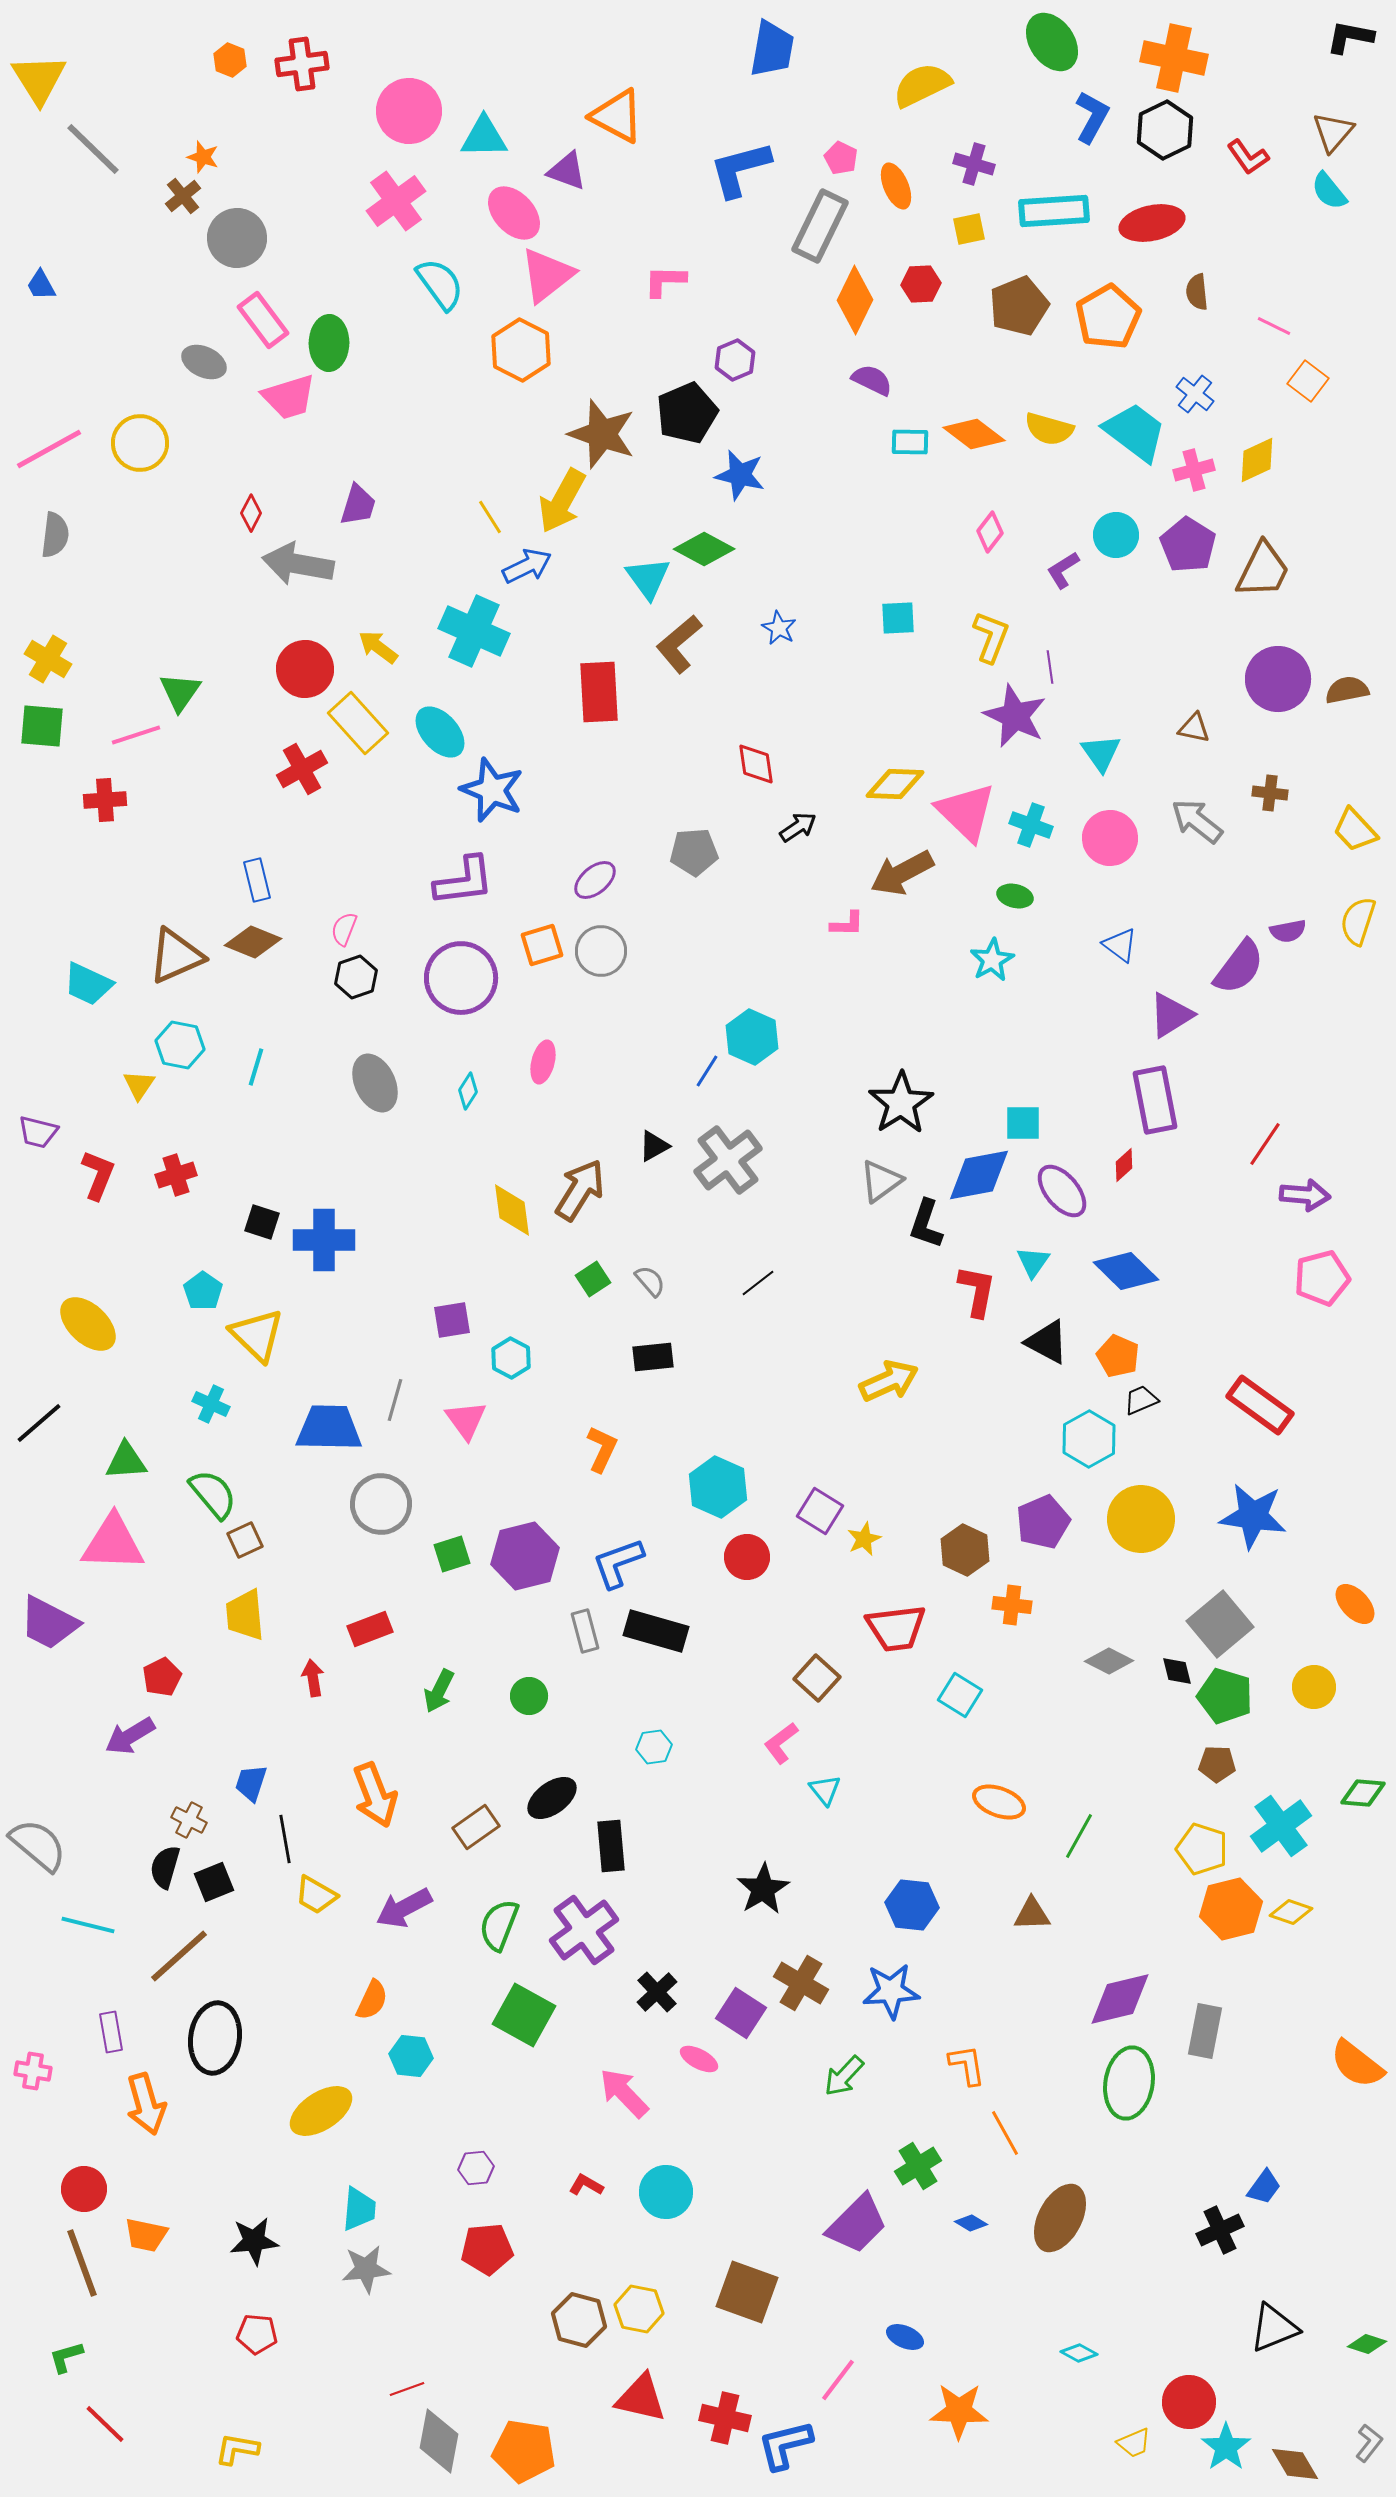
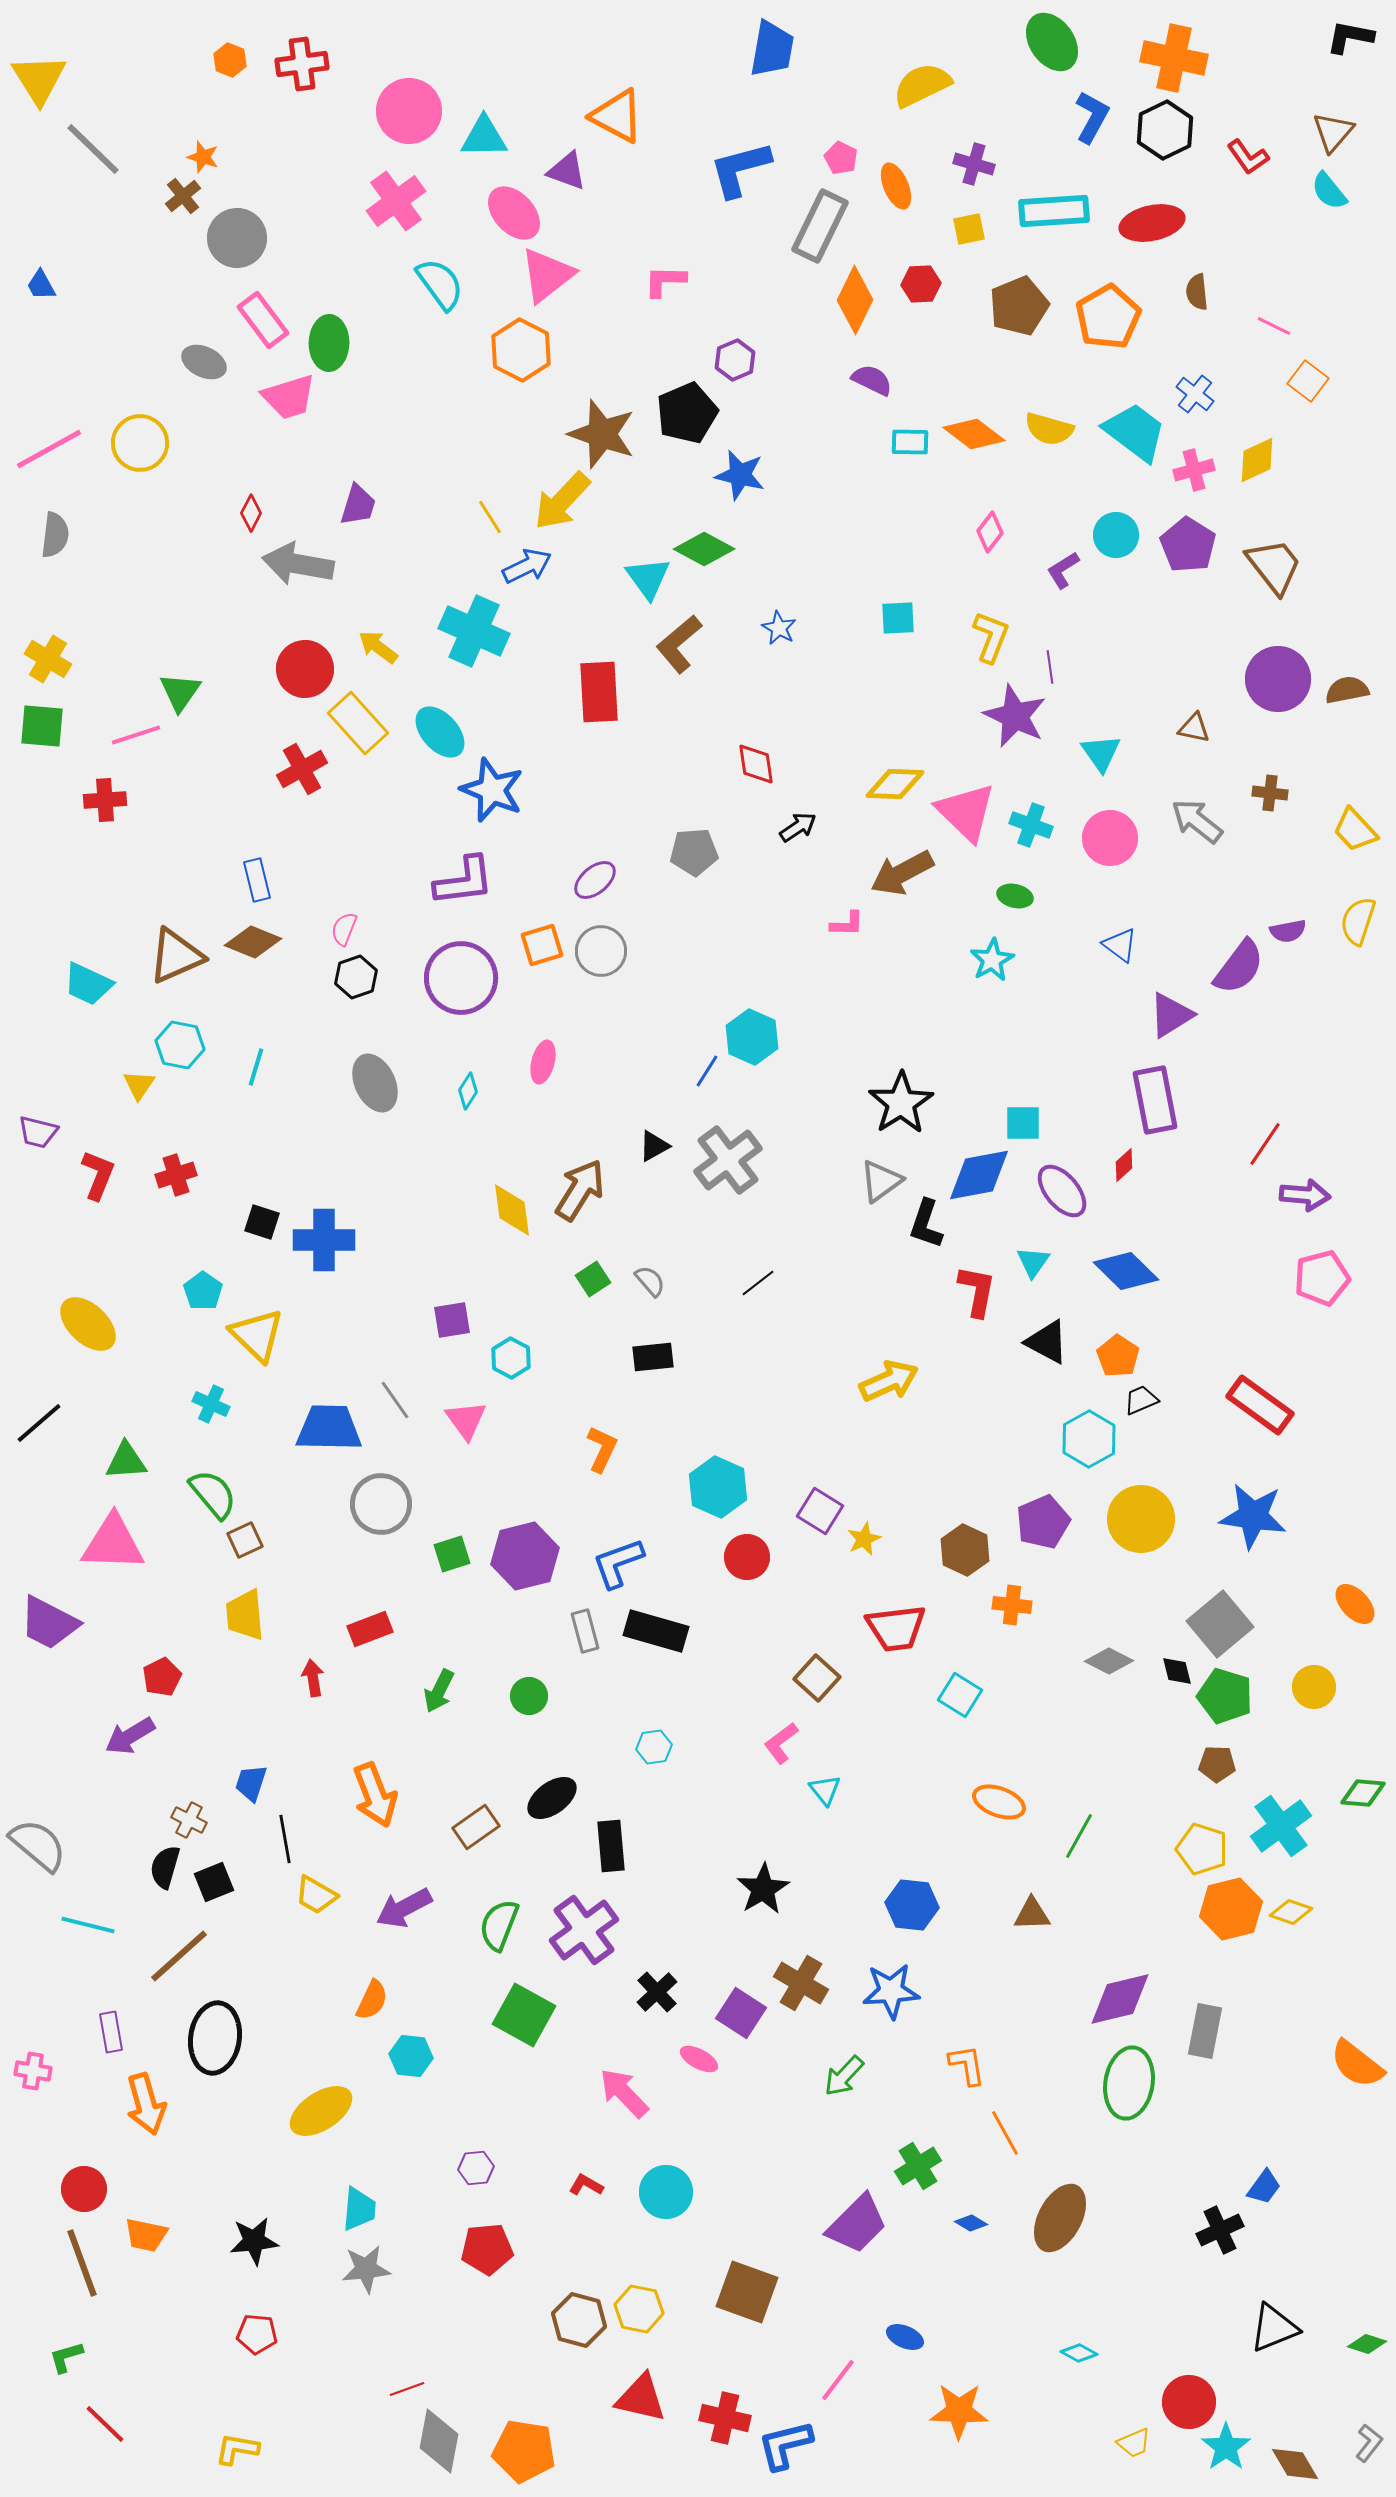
yellow arrow at (562, 501): rotated 14 degrees clockwise
brown trapezoid at (1263, 570): moved 11 px right, 4 px up; rotated 64 degrees counterclockwise
orange pentagon at (1118, 1356): rotated 9 degrees clockwise
gray line at (395, 1400): rotated 51 degrees counterclockwise
